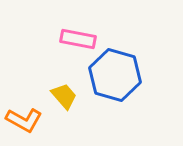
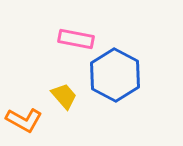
pink rectangle: moved 2 px left
blue hexagon: rotated 12 degrees clockwise
